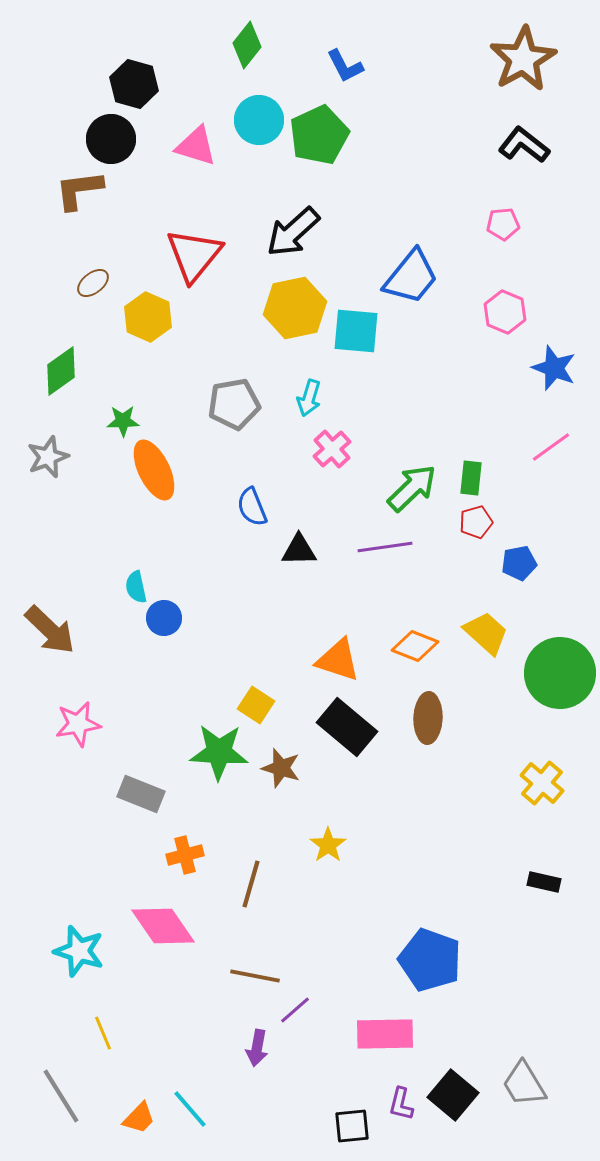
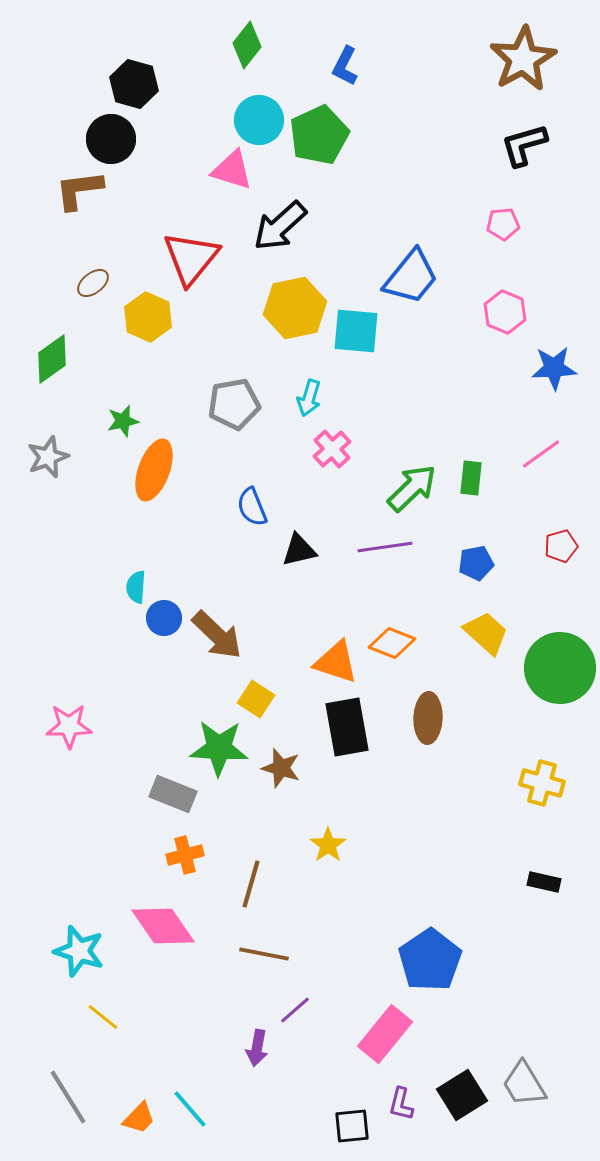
blue L-shape at (345, 66): rotated 54 degrees clockwise
black L-shape at (524, 145): rotated 54 degrees counterclockwise
pink triangle at (196, 146): moved 36 px right, 24 px down
black arrow at (293, 232): moved 13 px left, 6 px up
red triangle at (194, 255): moved 3 px left, 3 px down
blue star at (554, 368): rotated 24 degrees counterclockwise
green diamond at (61, 371): moved 9 px left, 12 px up
green star at (123, 421): rotated 12 degrees counterclockwise
pink line at (551, 447): moved 10 px left, 7 px down
orange ellipse at (154, 470): rotated 46 degrees clockwise
red pentagon at (476, 522): moved 85 px right, 24 px down
black triangle at (299, 550): rotated 12 degrees counterclockwise
blue pentagon at (519, 563): moved 43 px left
cyan semicircle at (136, 587): rotated 16 degrees clockwise
brown arrow at (50, 630): moved 167 px right, 5 px down
orange diamond at (415, 646): moved 23 px left, 3 px up
orange triangle at (338, 660): moved 2 px left, 2 px down
green circle at (560, 673): moved 5 px up
yellow square at (256, 705): moved 6 px up
pink star at (78, 724): moved 9 px left, 2 px down; rotated 9 degrees clockwise
black rectangle at (347, 727): rotated 40 degrees clockwise
green star at (219, 752): moved 4 px up
yellow cross at (542, 783): rotated 24 degrees counterclockwise
gray rectangle at (141, 794): moved 32 px right
blue pentagon at (430, 960): rotated 18 degrees clockwise
brown line at (255, 976): moved 9 px right, 22 px up
yellow line at (103, 1033): moved 16 px up; rotated 28 degrees counterclockwise
pink rectangle at (385, 1034): rotated 50 degrees counterclockwise
black square at (453, 1095): moved 9 px right; rotated 18 degrees clockwise
gray line at (61, 1096): moved 7 px right, 1 px down
